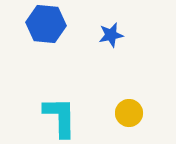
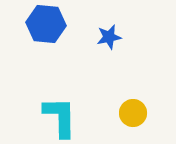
blue star: moved 2 px left, 2 px down
yellow circle: moved 4 px right
